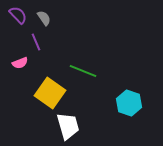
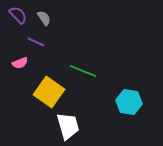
purple line: rotated 42 degrees counterclockwise
yellow square: moved 1 px left, 1 px up
cyan hexagon: moved 1 px up; rotated 10 degrees counterclockwise
